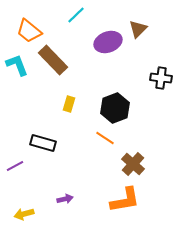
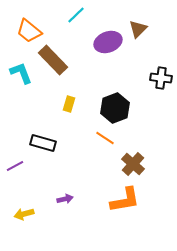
cyan L-shape: moved 4 px right, 8 px down
